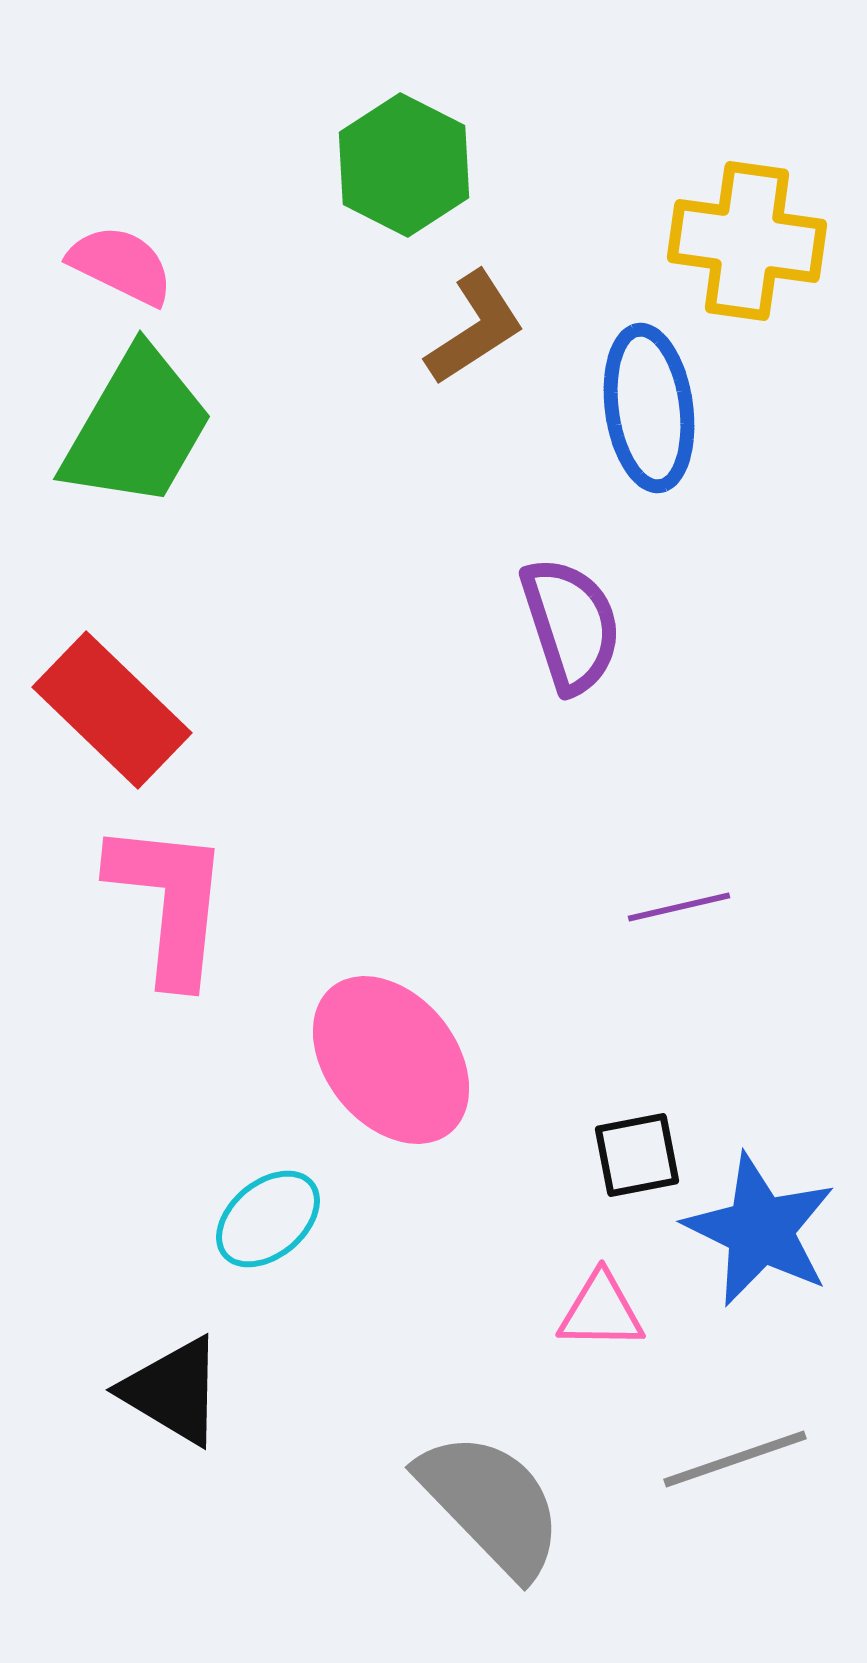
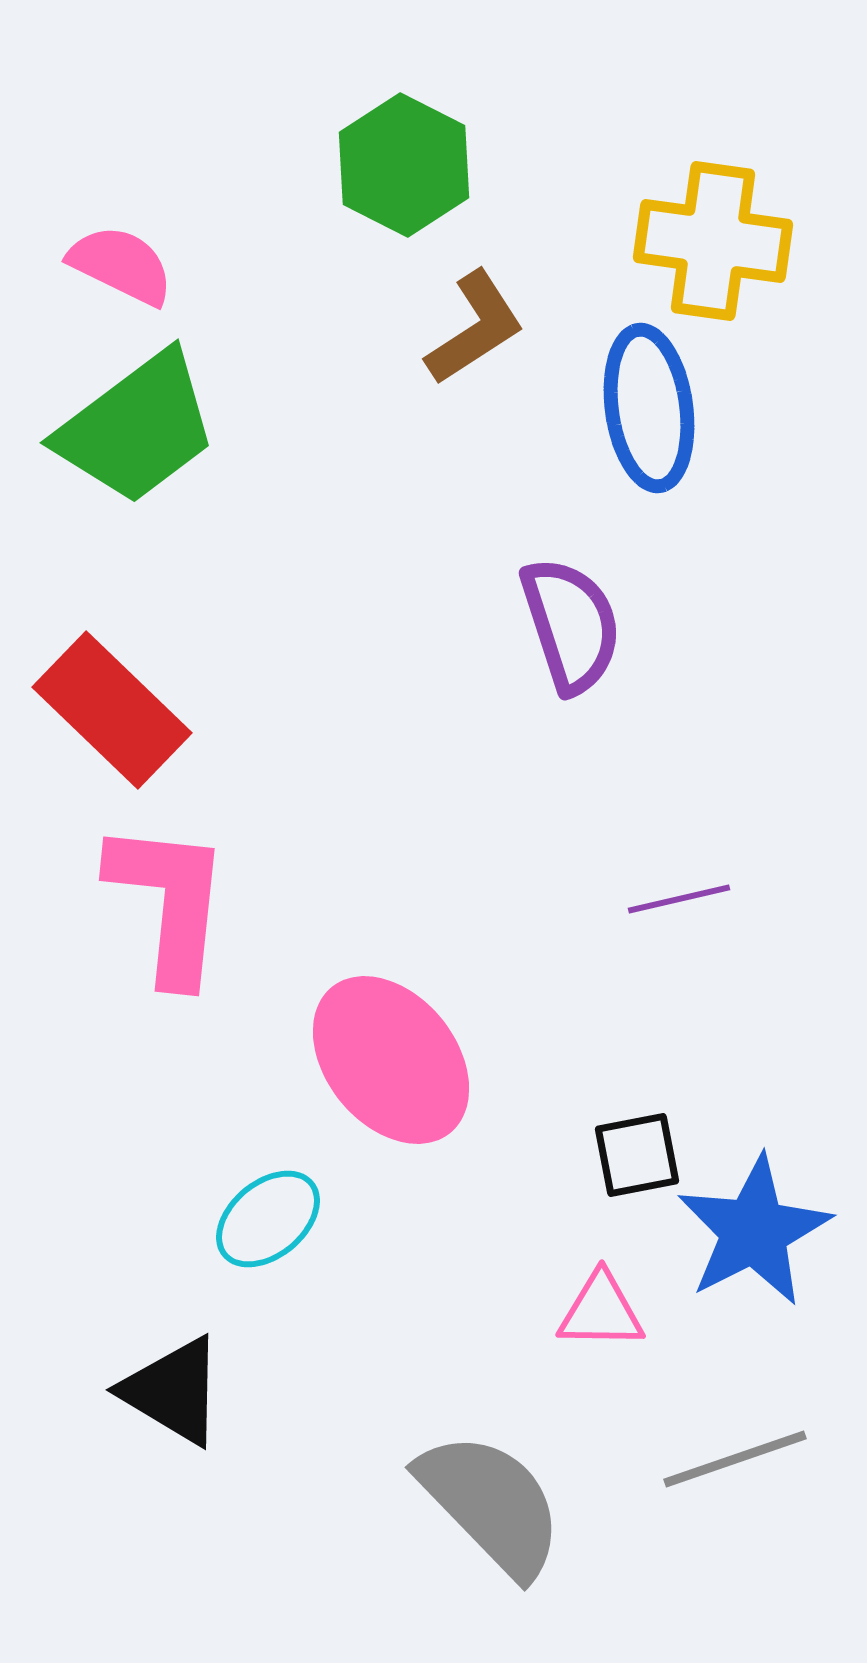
yellow cross: moved 34 px left
green trapezoid: rotated 23 degrees clockwise
purple line: moved 8 px up
blue star: moved 6 px left, 1 px down; rotated 19 degrees clockwise
